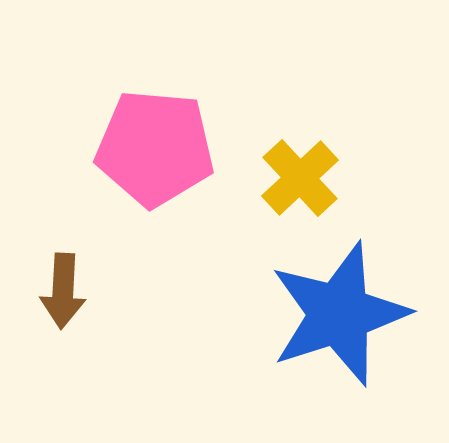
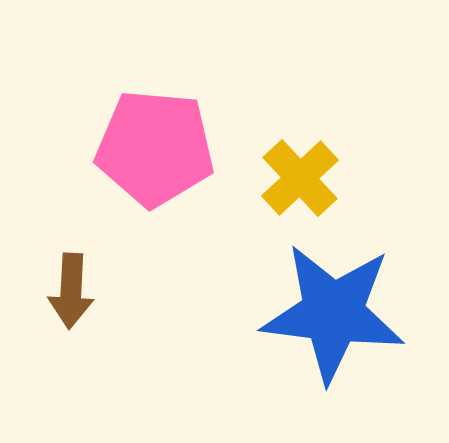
brown arrow: moved 8 px right
blue star: moved 6 px left, 1 px up; rotated 25 degrees clockwise
